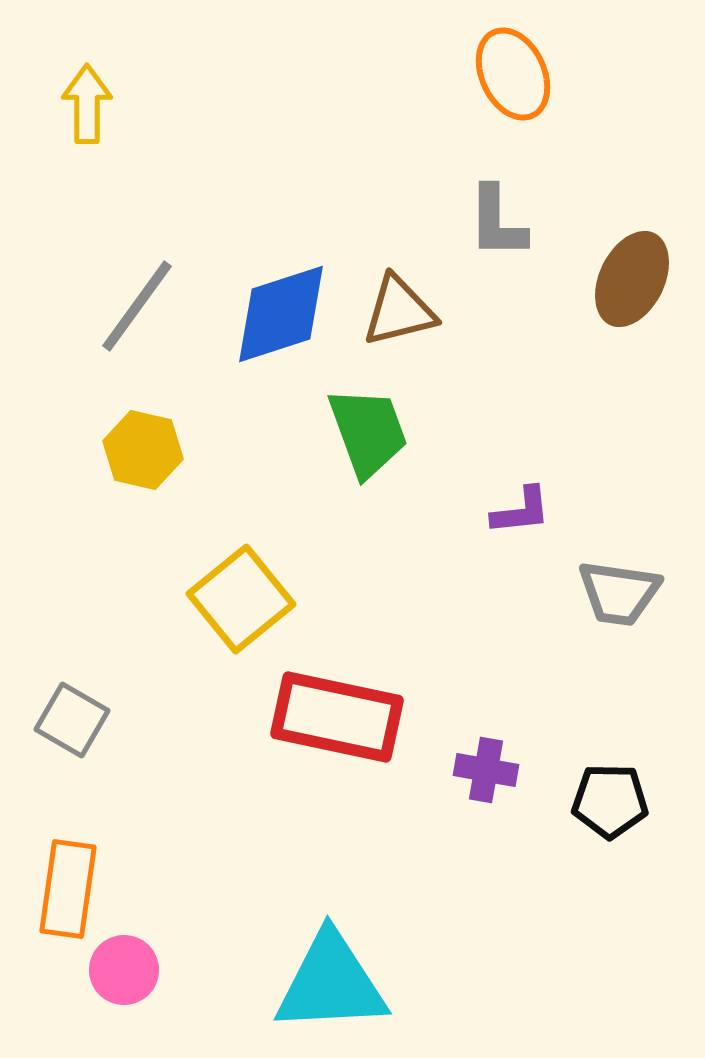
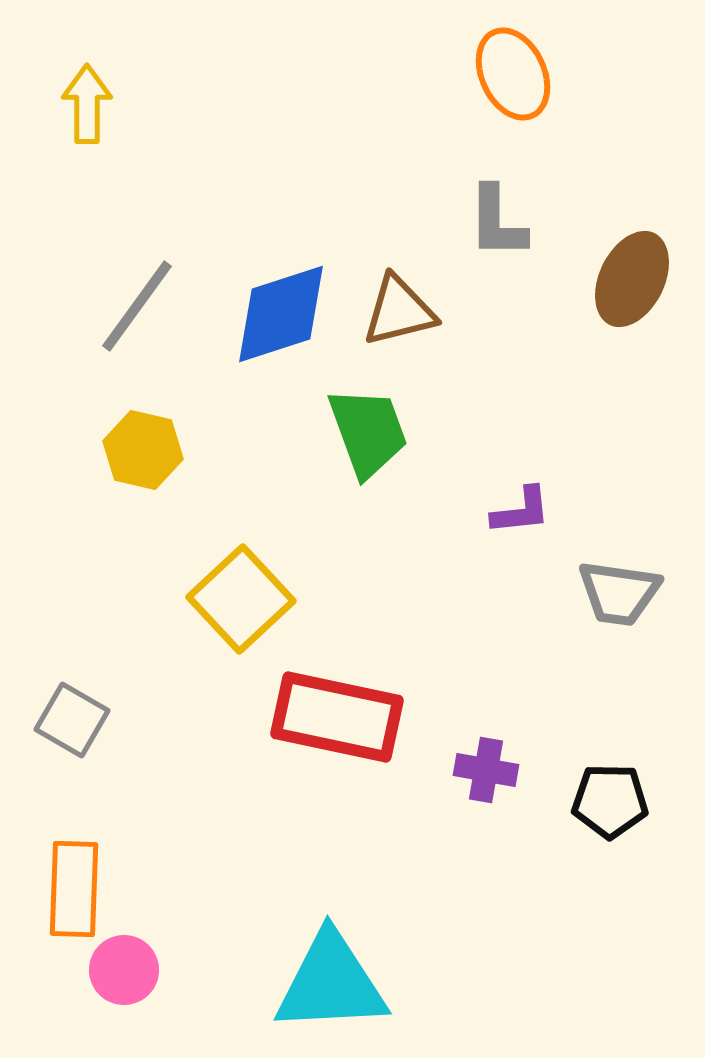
yellow square: rotated 4 degrees counterclockwise
orange rectangle: moved 6 px right; rotated 6 degrees counterclockwise
